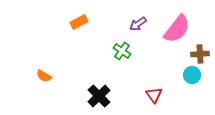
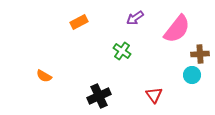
purple arrow: moved 3 px left, 6 px up
black cross: rotated 20 degrees clockwise
